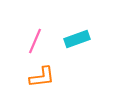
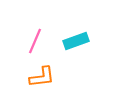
cyan rectangle: moved 1 px left, 2 px down
